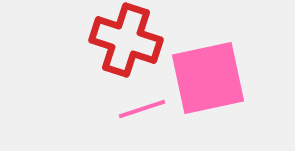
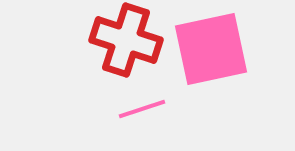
pink square: moved 3 px right, 29 px up
